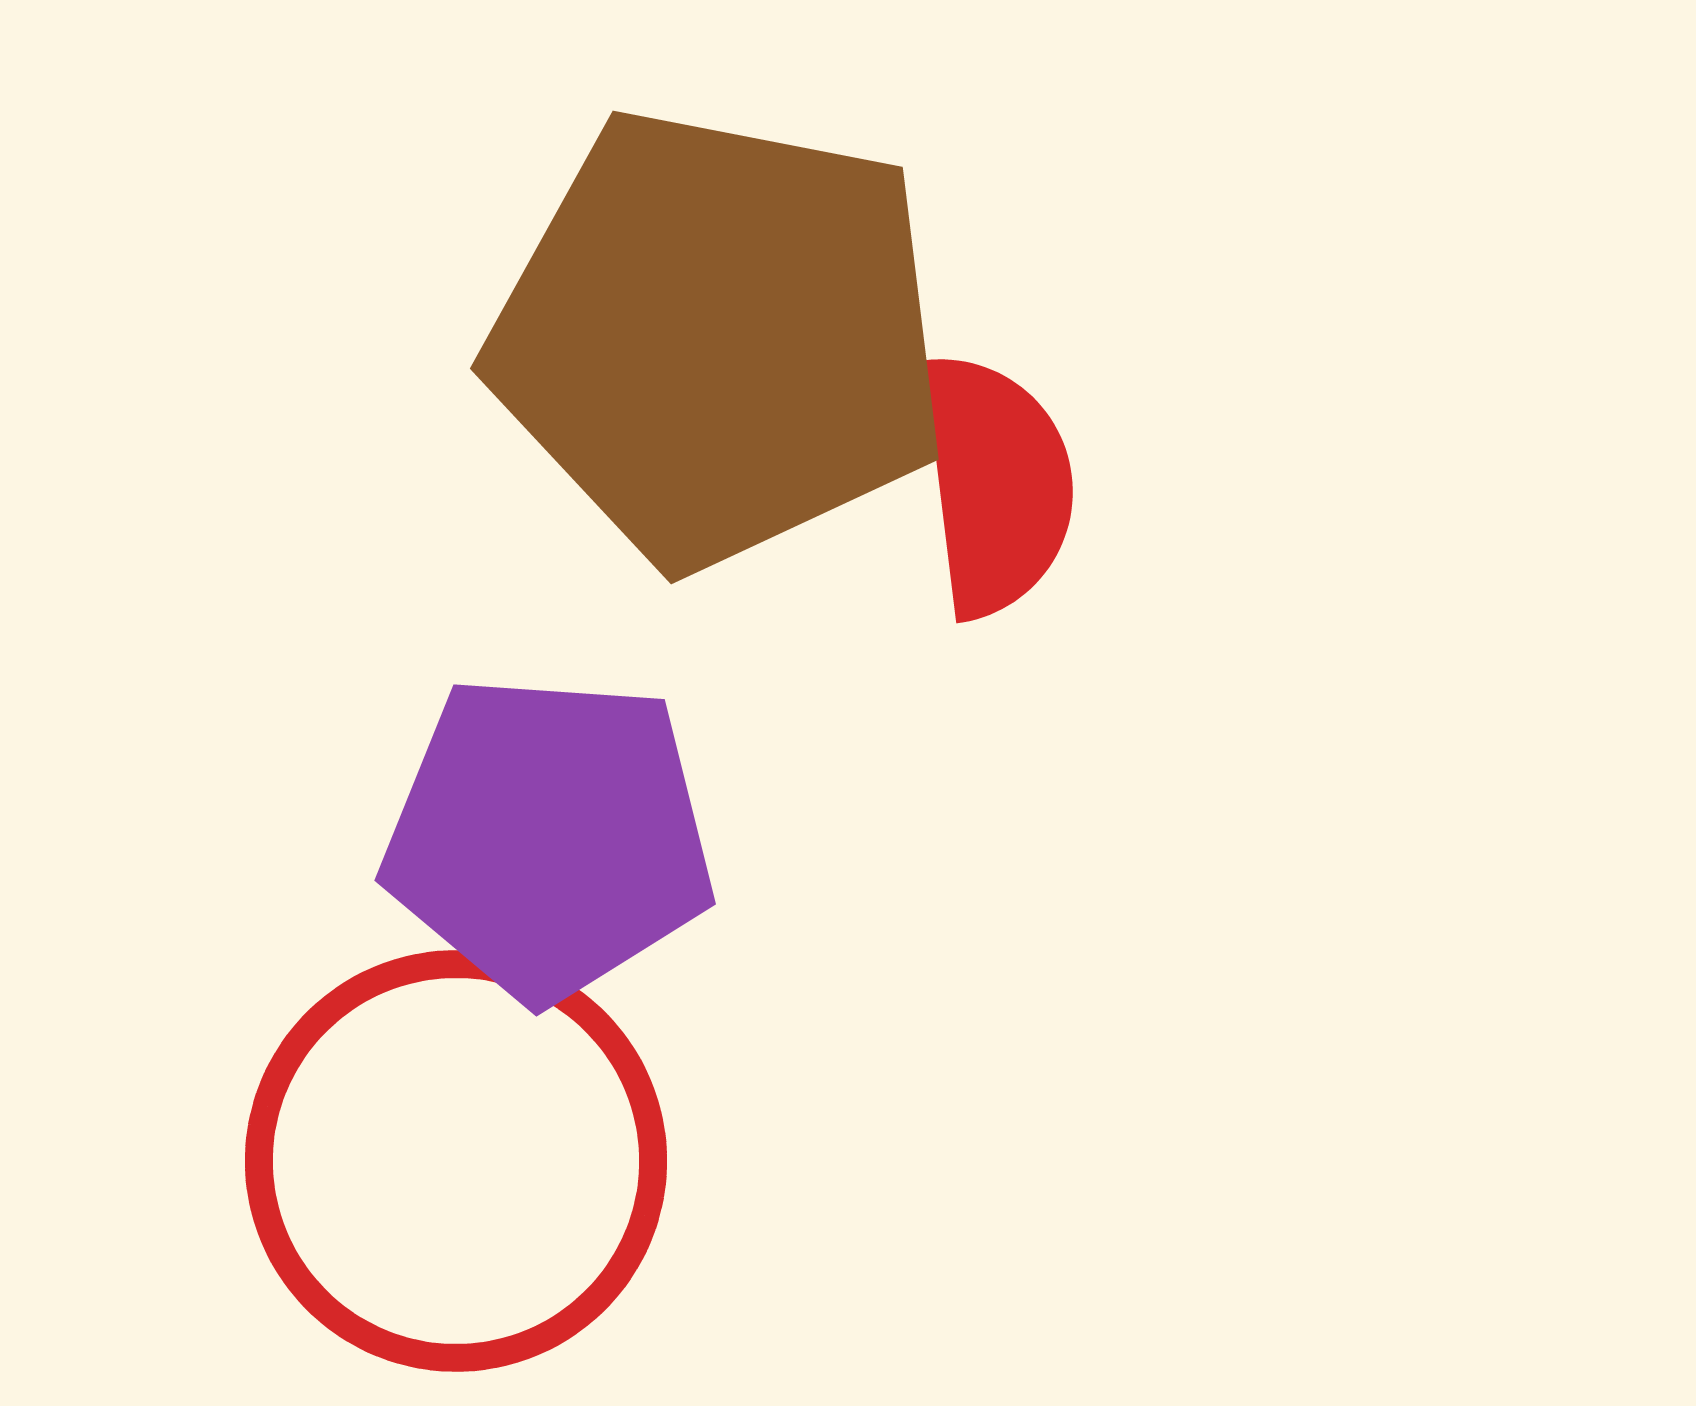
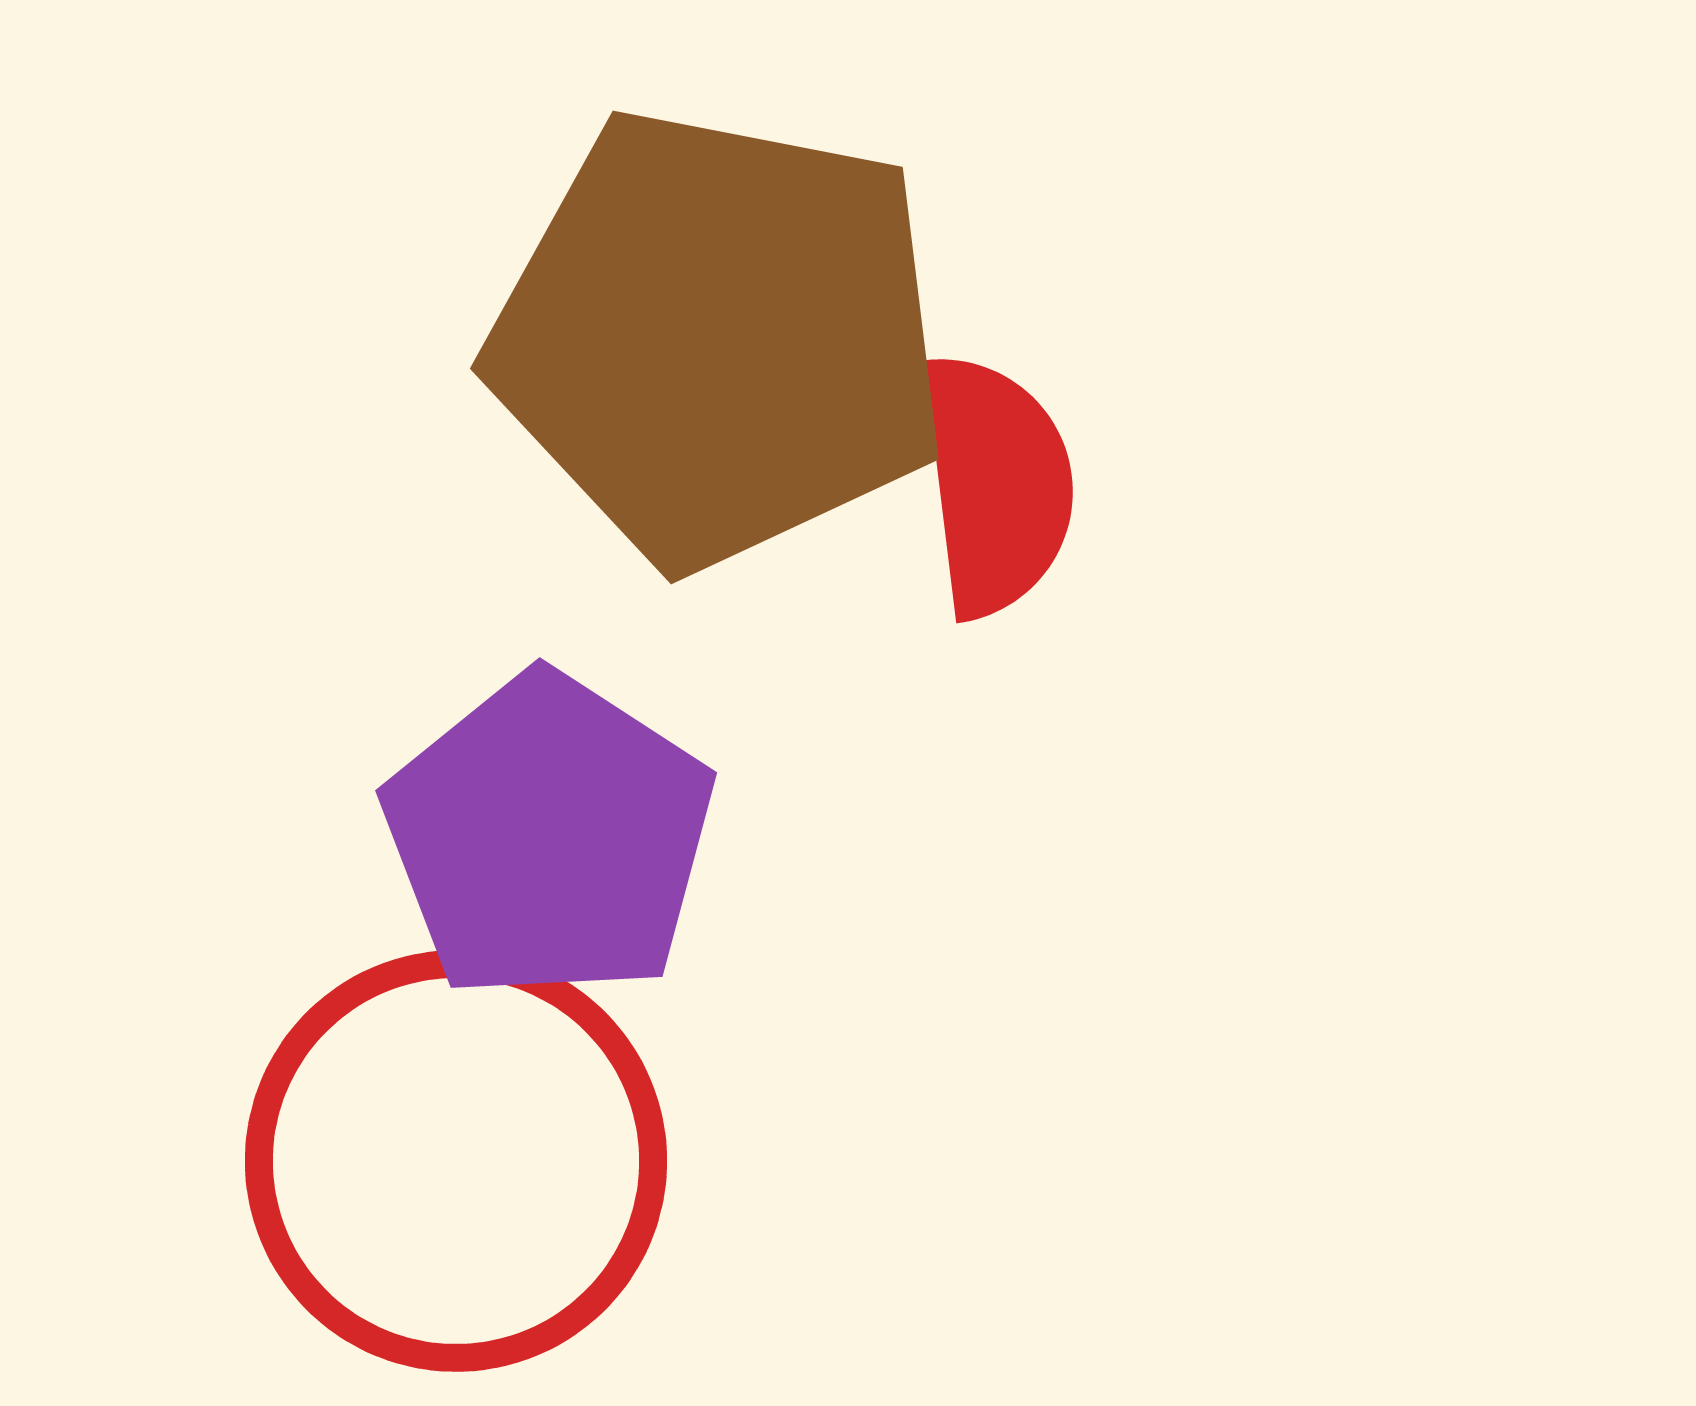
purple pentagon: rotated 29 degrees clockwise
